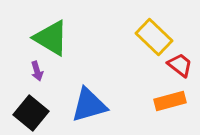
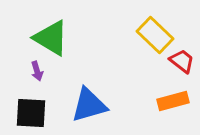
yellow rectangle: moved 1 px right, 2 px up
red trapezoid: moved 2 px right, 4 px up
orange rectangle: moved 3 px right
black square: rotated 36 degrees counterclockwise
